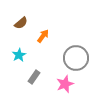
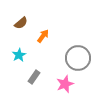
gray circle: moved 2 px right
